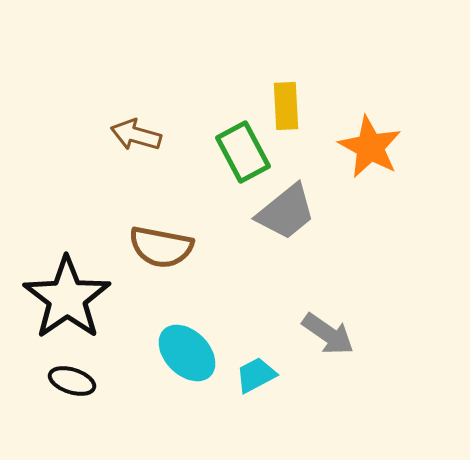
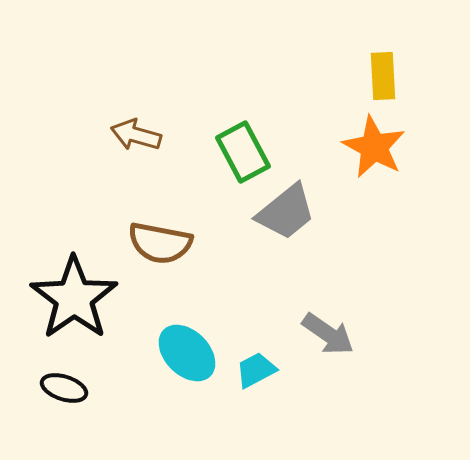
yellow rectangle: moved 97 px right, 30 px up
orange star: moved 4 px right
brown semicircle: moved 1 px left, 4 px up
black star: moved 7 px right
cyan trapezoid: moved 5 px up
black ellipse: moved 8 px left, 7 px down
